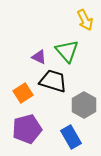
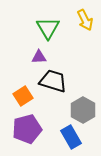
green triangle: moved 19 px left, 23 px up; rotated 10 degrees clockwise
purple triangle: rotated 28 degrees counterclockwise
orange square: moved 3 px down
gray hexagon: moved 1 px left, 5 px down
